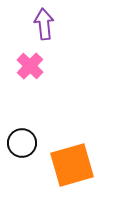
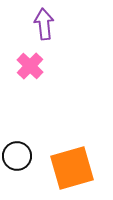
black circle: moved 5 px left, 13 px down
orange square: moved 3 px down
